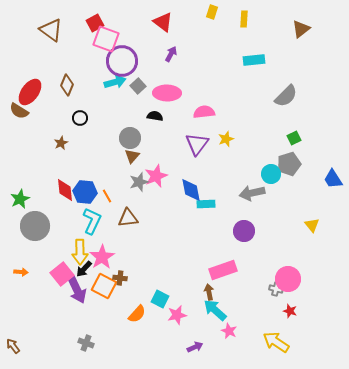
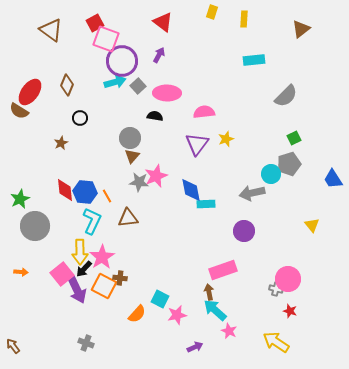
purple arrow at (171, 54): moved 12 px left, 1 px down
gray star at (139, 182): rotated 24 degrees clockwise
